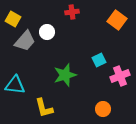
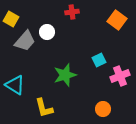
yellow square: moved 2 px left
cyan triangle: rotated 25 degrees clockwise
